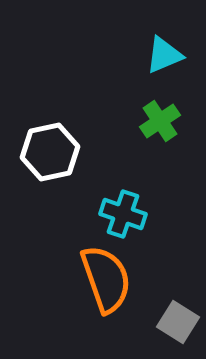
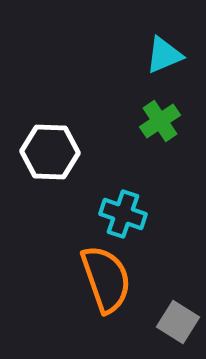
white hexagon: rotated 14 degrees clockwise
